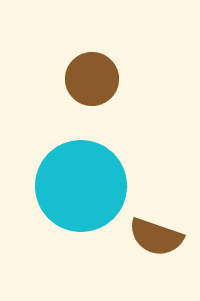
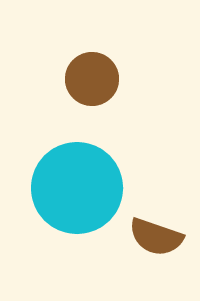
cyan circle: moved 4 px left, 2 px down
